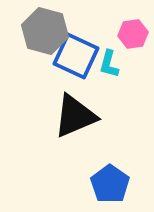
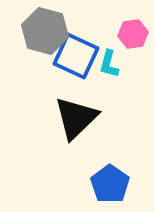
black triangle: moved 1 px right, 2 px down; rotated 21 degrees counterclockwise
